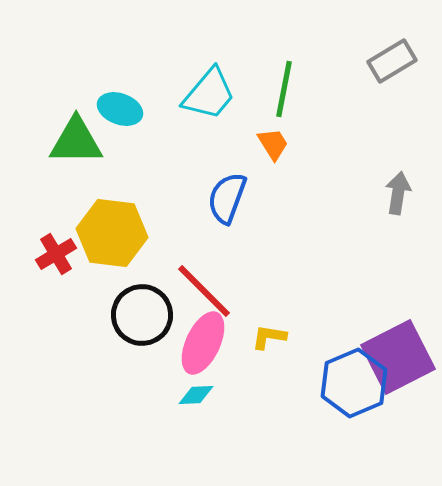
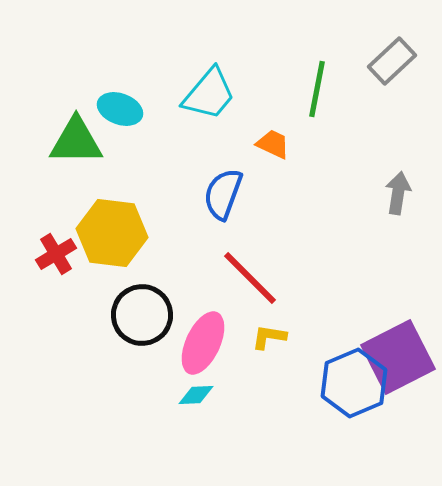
gray rectangle: rotated 12 degrees counterclockwise
green line: moved 33 px right
orange trapezoid: rotated 33 degrees counterclockwise
blue semicircle: moved 4 px left, 4 px up
red line: moved 46 px right, 13 px up
